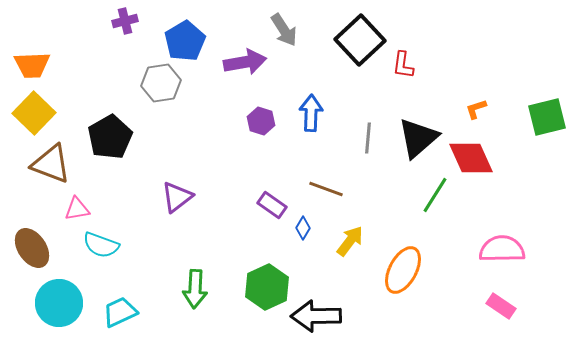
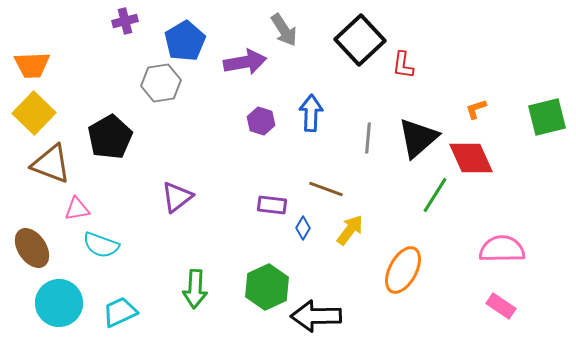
purple rectangle: rotated 28 degrees counterclockwise
yellow arrow: moved 11 px up
